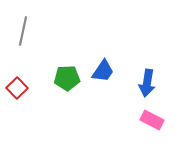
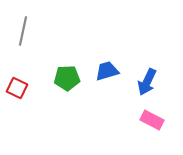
blue trapezoid: moved 4 px right; rotated 140 degrees counterclockwise
blue arrow: moved 1 px up; rotated 16 degrees clockwise
red square: rotated 20 degrees counterclockwise
